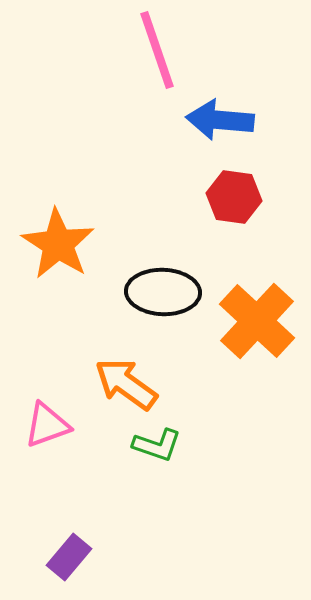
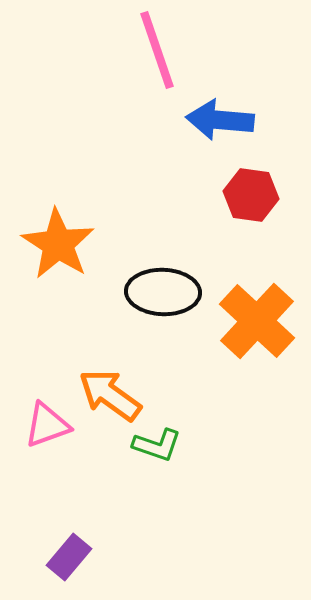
red hexagon: moved 17 px right, 2 px up
orange arrow: moved 16 px left, 11 px down
